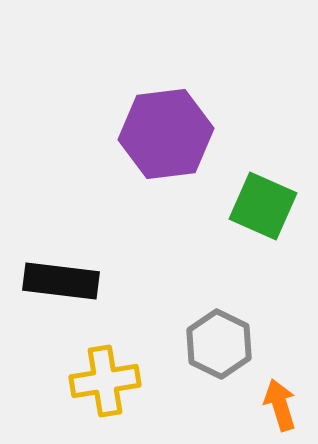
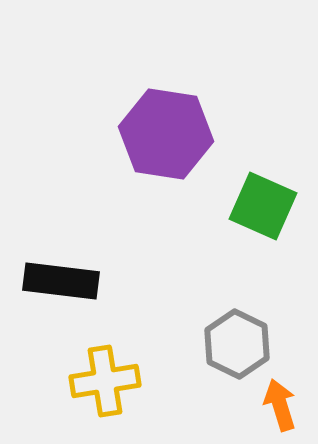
purple hexagon: rotated 16 degrees clockwise
gray hexagon: moved 18 px right
